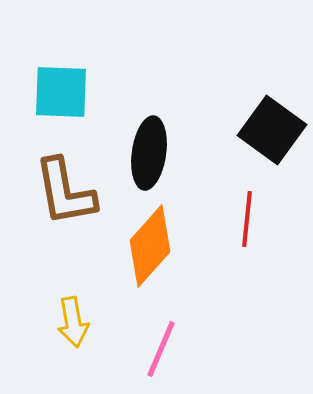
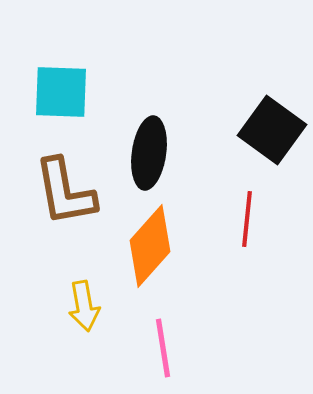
yellow arrow: moved 11 px right, 16 px up
pink line: moved 2 px right, 1 px up; rotated 32 degrees counterclockwise
